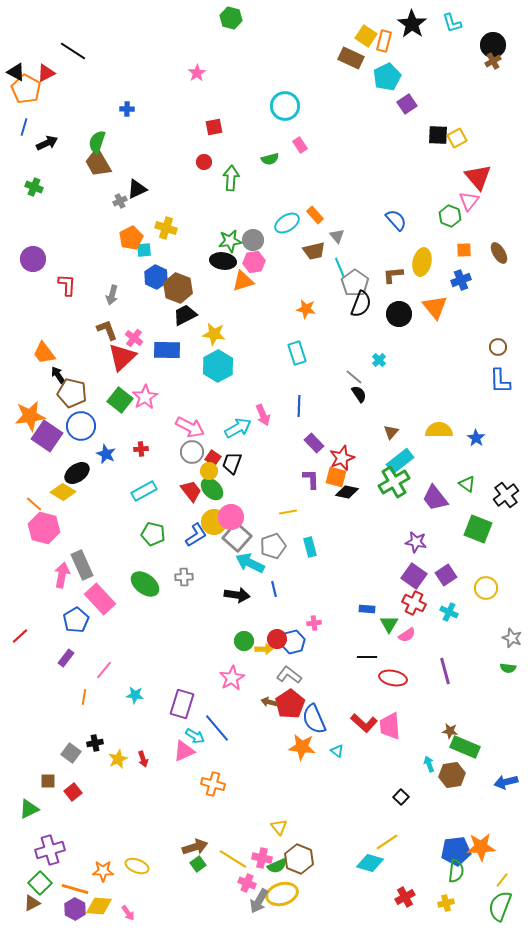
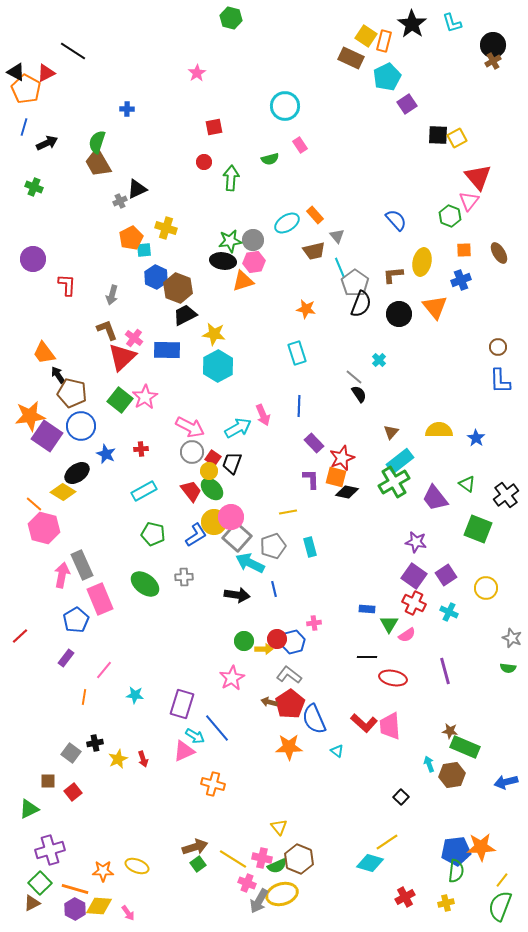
pink rectangle at (100, 599): rotated 20 degrees clockwise
orange star at (302, 747): moved 13 px left; rotated 8 degrees counterclockwise
